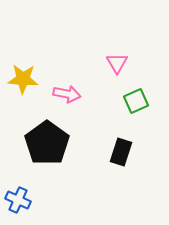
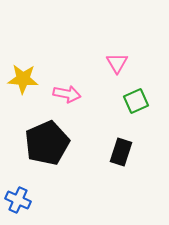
black pentagon: rotated 12 degrees clockwise
